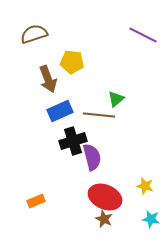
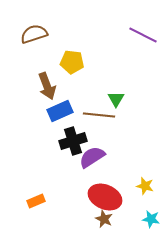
brown arrow: moved 1 px left, 7 px down
green triangle: rotated 18 degrees counterclockwise
purple semicircle: rotated 108 degrees counterclockwise
